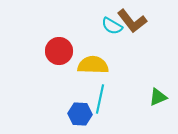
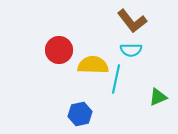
cyan semicircle: moved 19 px right, 24 px down; rotated 30 degrees counterclockwise
red circle: moved 1 px up
cyan line: moved 16 px right, 20 px up
blue hexagon: rotated 15 degrees counterclockwise
